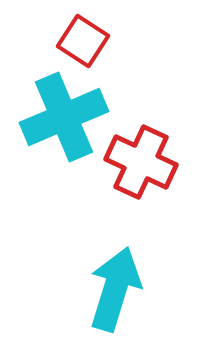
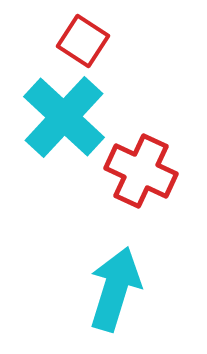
cyan cross: rotated 24 degrees counterclockwise
red cross: moved 9 px down
